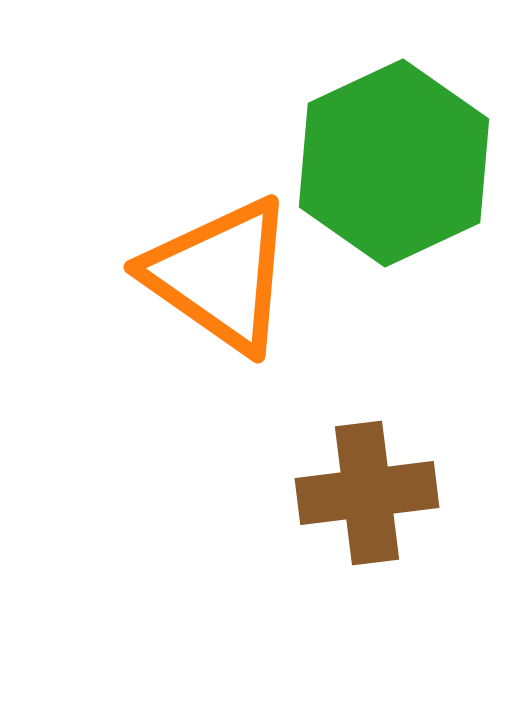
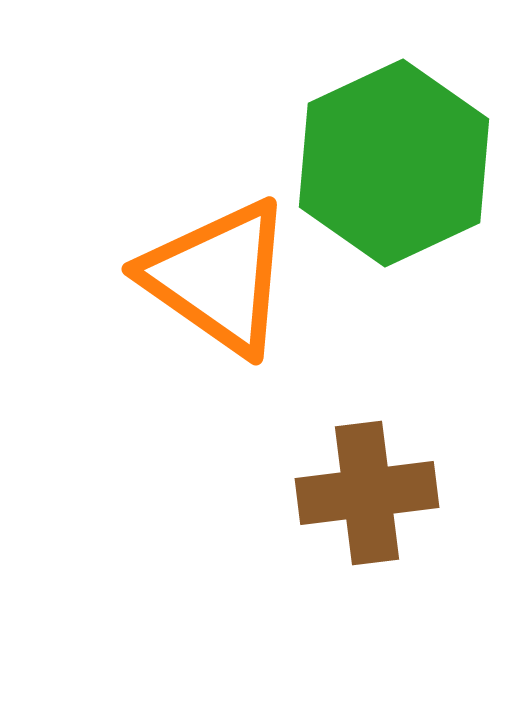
orange triangle: moved 2 px left, 2 px down
